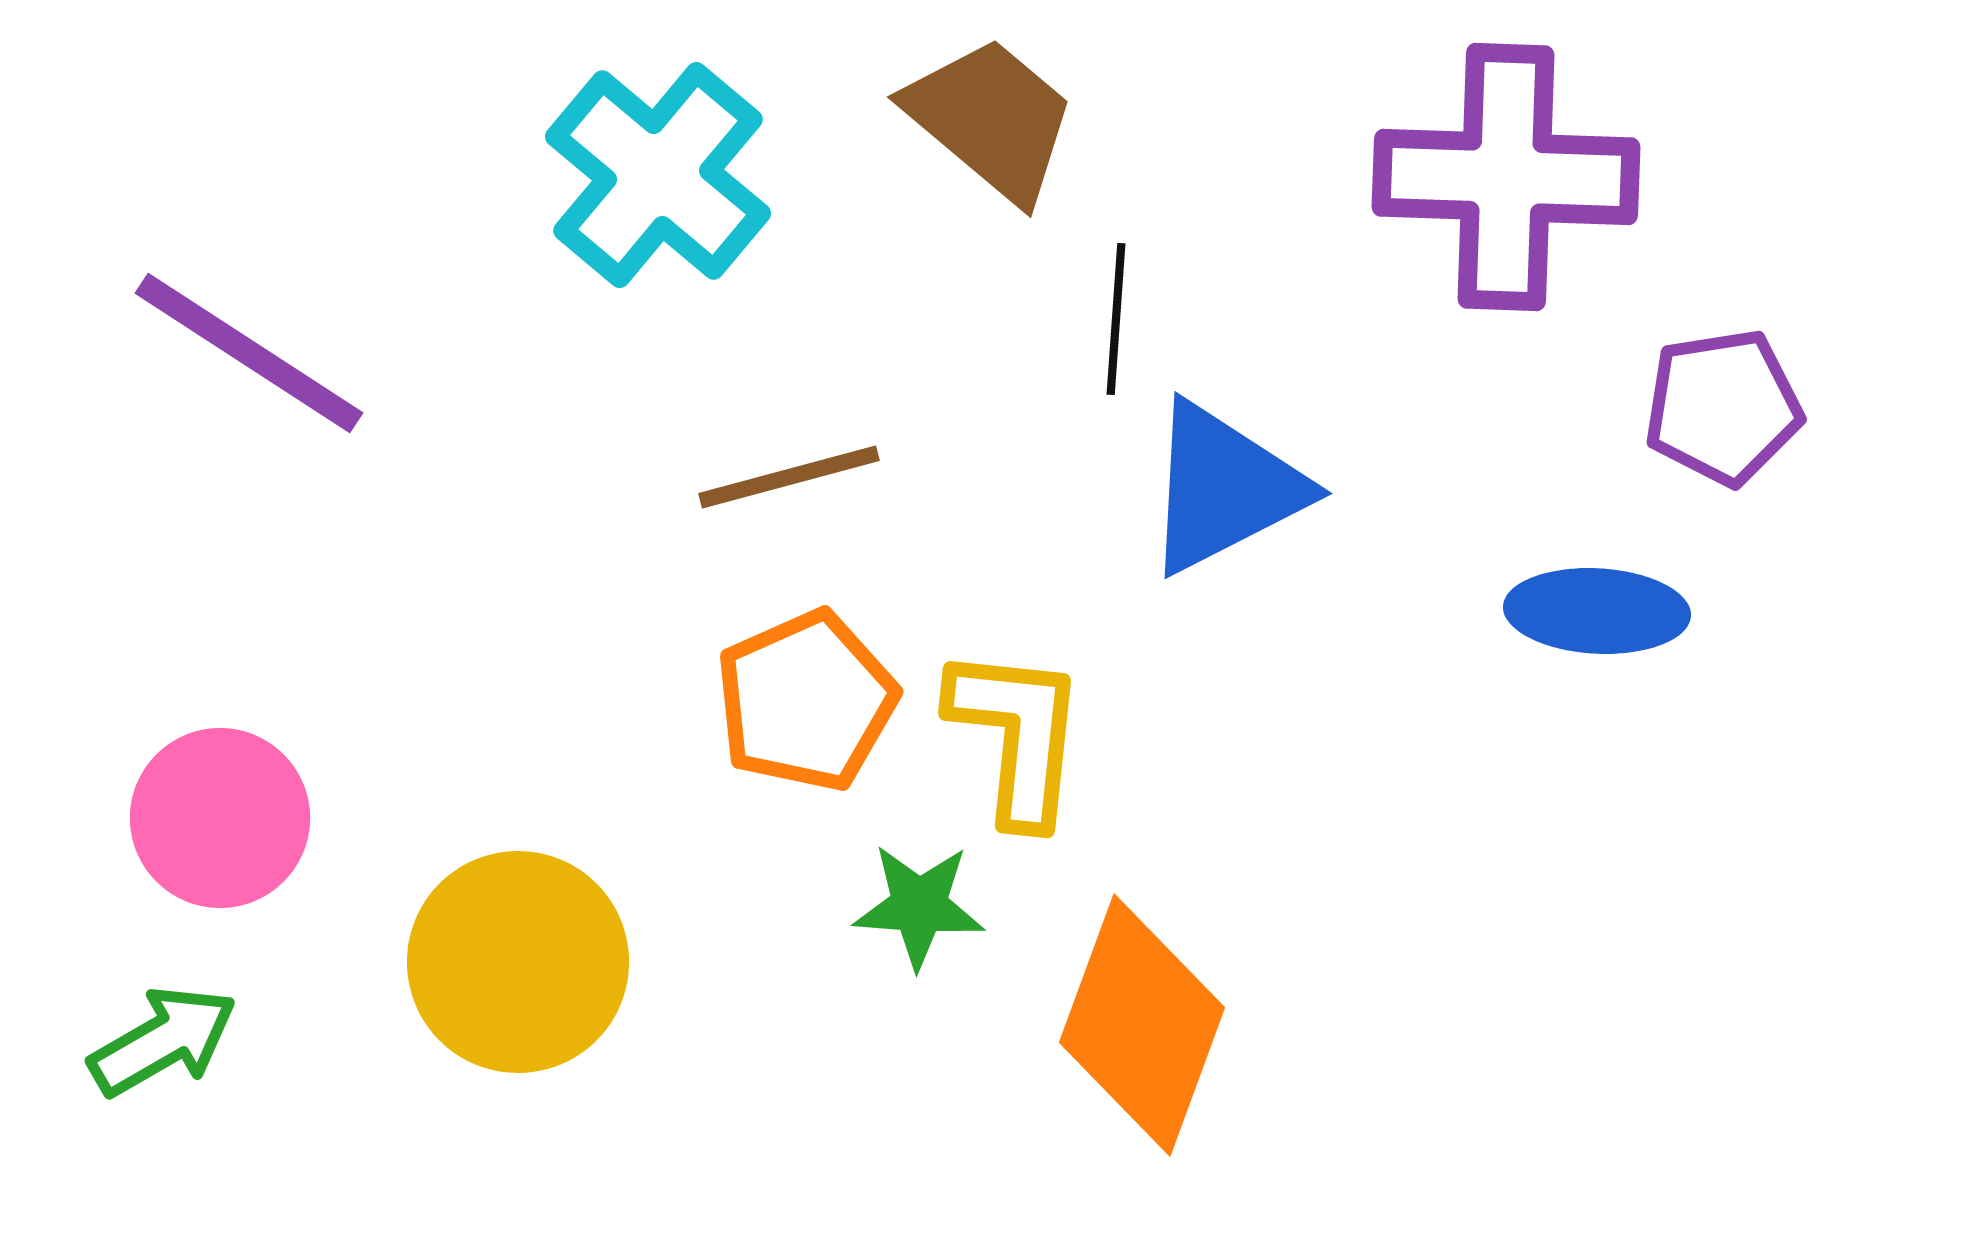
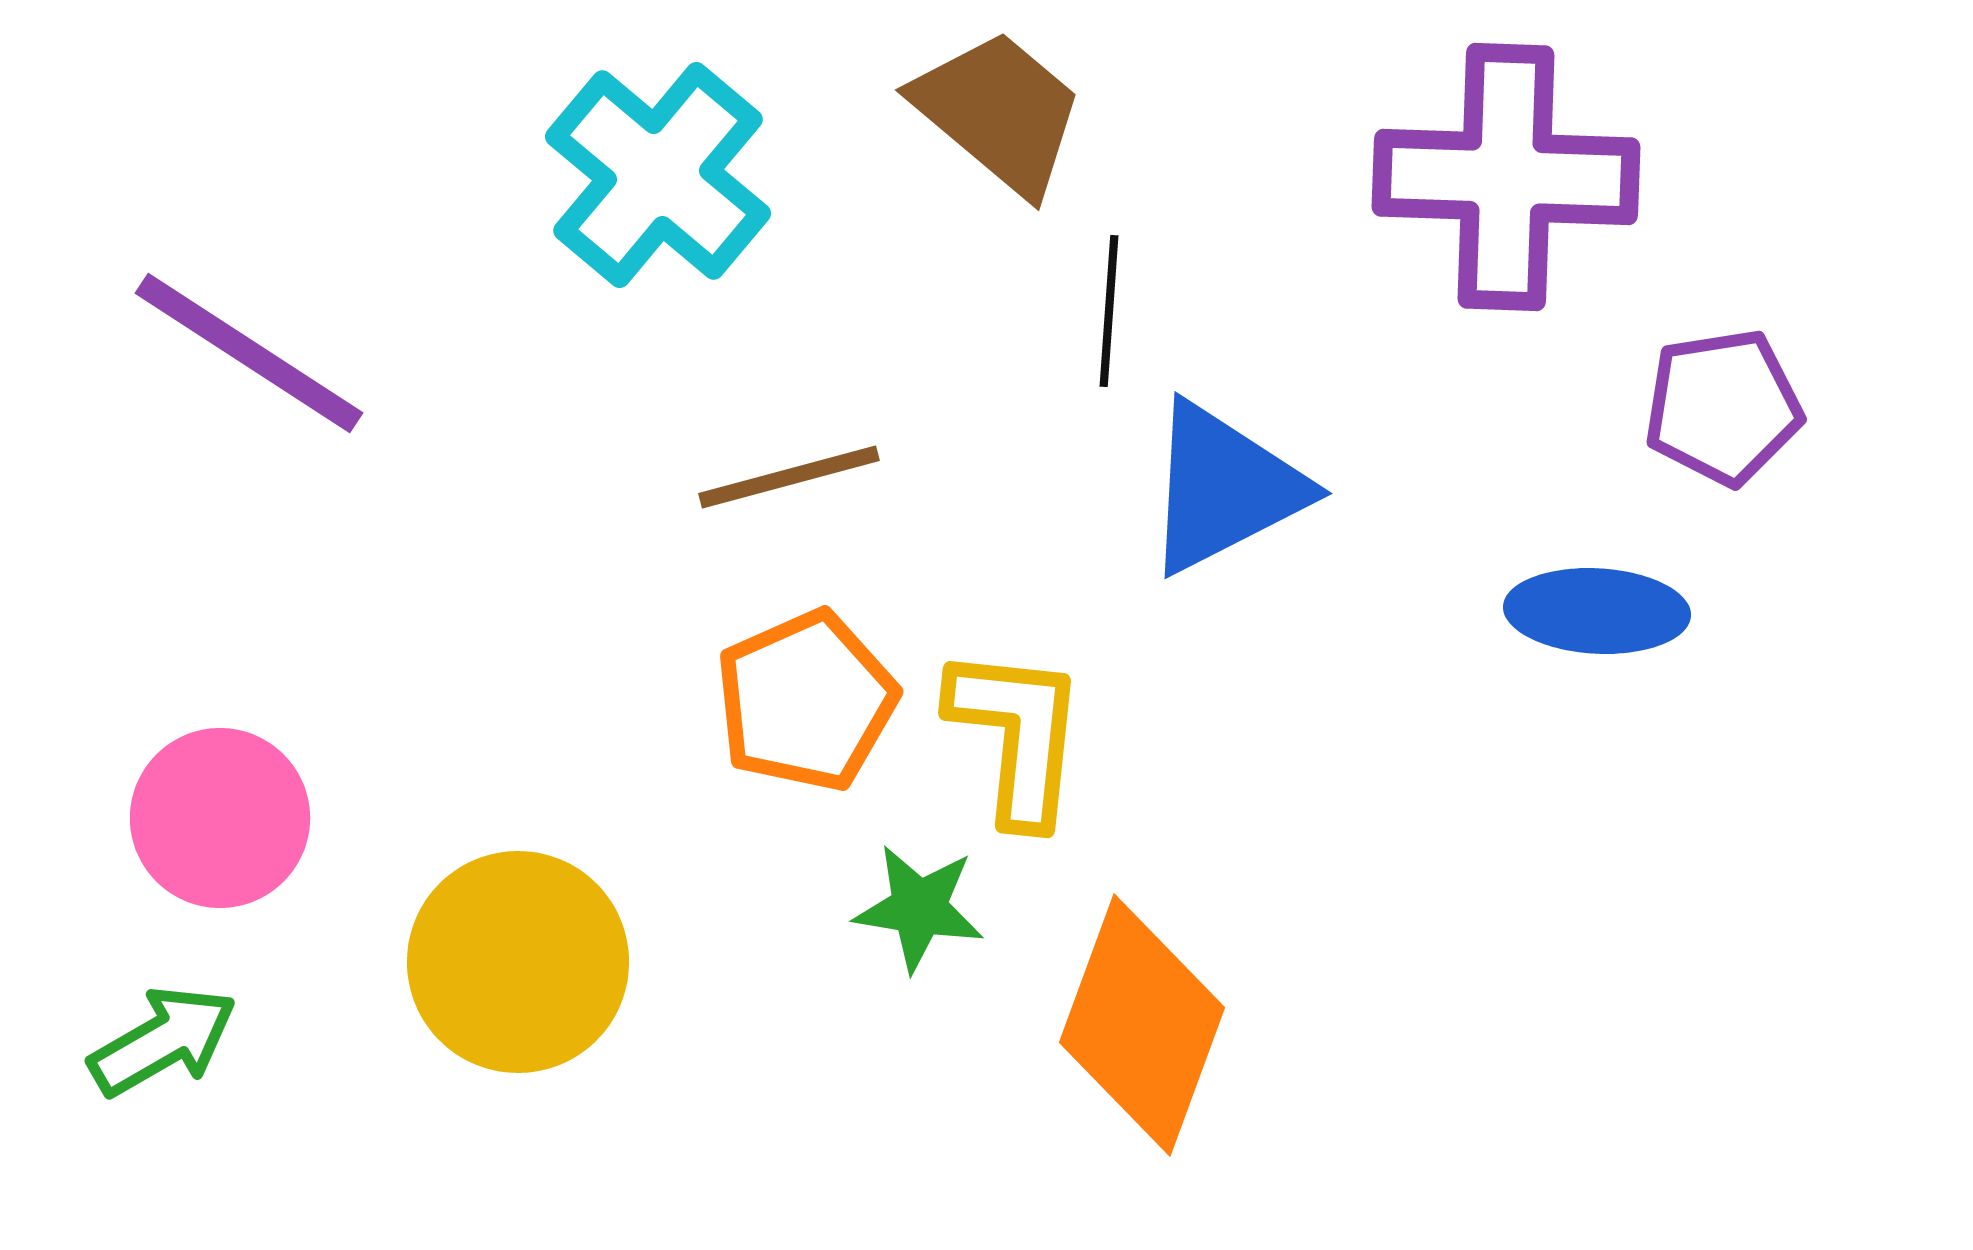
brown trapezoid: moved 8 px right, 7 px up
black line: moved 7 px left, 8 px up
green star: moved 2 px down; rotated 5 degrees clockwise
